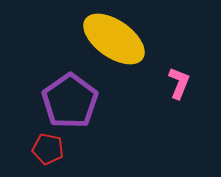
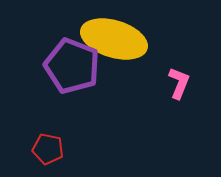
yellow ellipse: rotated 18 degrees counterclockwise
purple pentagon: moved 2 px right, 35 px up; rotated 16 degrees counterclockwise
